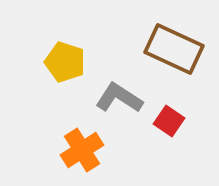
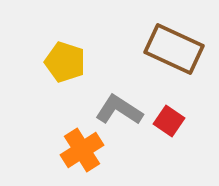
gray L-shape: moved 12 px down
